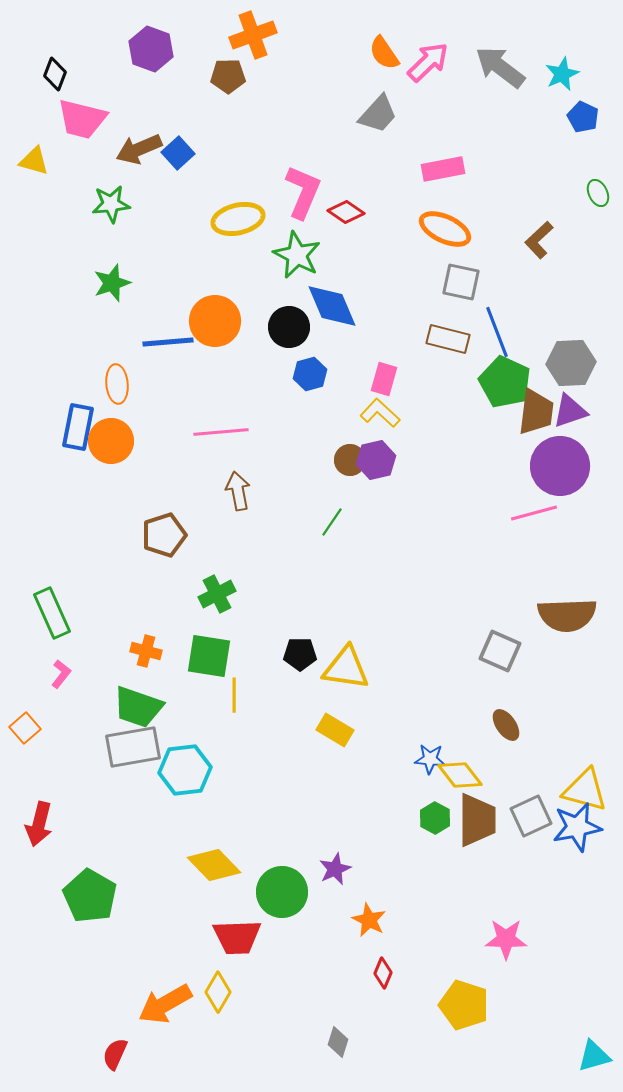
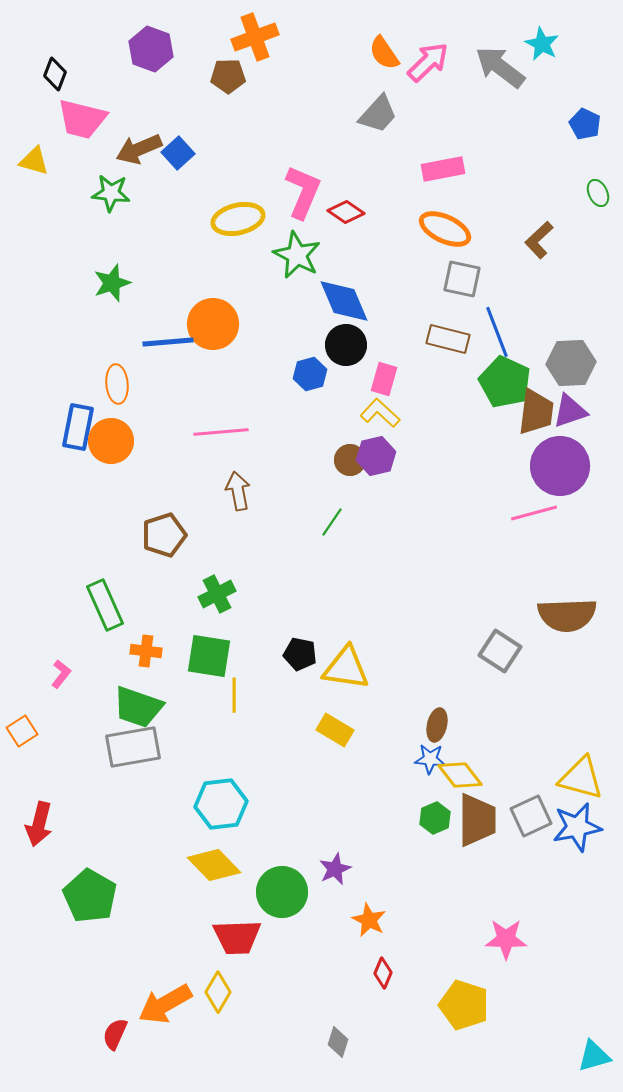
orange cross at (253, 35): moved 2 px right, 2 px down
cyan star at (562, 74): moved 20 px left, 30 px up; rotated 20 degrees counterclockwise
blue pentagon at (583, 117): moved 2 px right, 7 px down
green star at (111, 204): moved 11 px up; rotated 12 degrees clockwise
gray square at (461, 282): moved 1 px right, 3 px up
blue diamond at (332, 306): moved 12 px right, 5 px up
orange circle at (215, 321): moved 2 px left, 3 px down
black circle at (289, 327): moved 57 px right, 18 px down
purple hexagon at (376, 460): moved 4 px up
green rectangle at (52, 613): moved 53 px right, 8 px up
orange cross at (146, 651): rotated 8 degrees counterclockwise
gray square at (500, 651): rotated 9 degrees clockwise
black pentagon at (300, 654): rotated 12 degrees clockwise
brown ellipse at (506, 725): moved 69 px left; rotated 48 degrees clockwise
orange square at (25, 728): moved 3 px left, 3 px down; rotated 8 degrees clockwise
cyan hexagon at (185, 770): moved 36 px right, 34 px down
yellow triangle at (585, 790): moved 4 px left, 12 px up
green hexagon at (435, 818): rotated 8 degrees clockwise
red semicircle at (115, 1054): moved 20 px up
